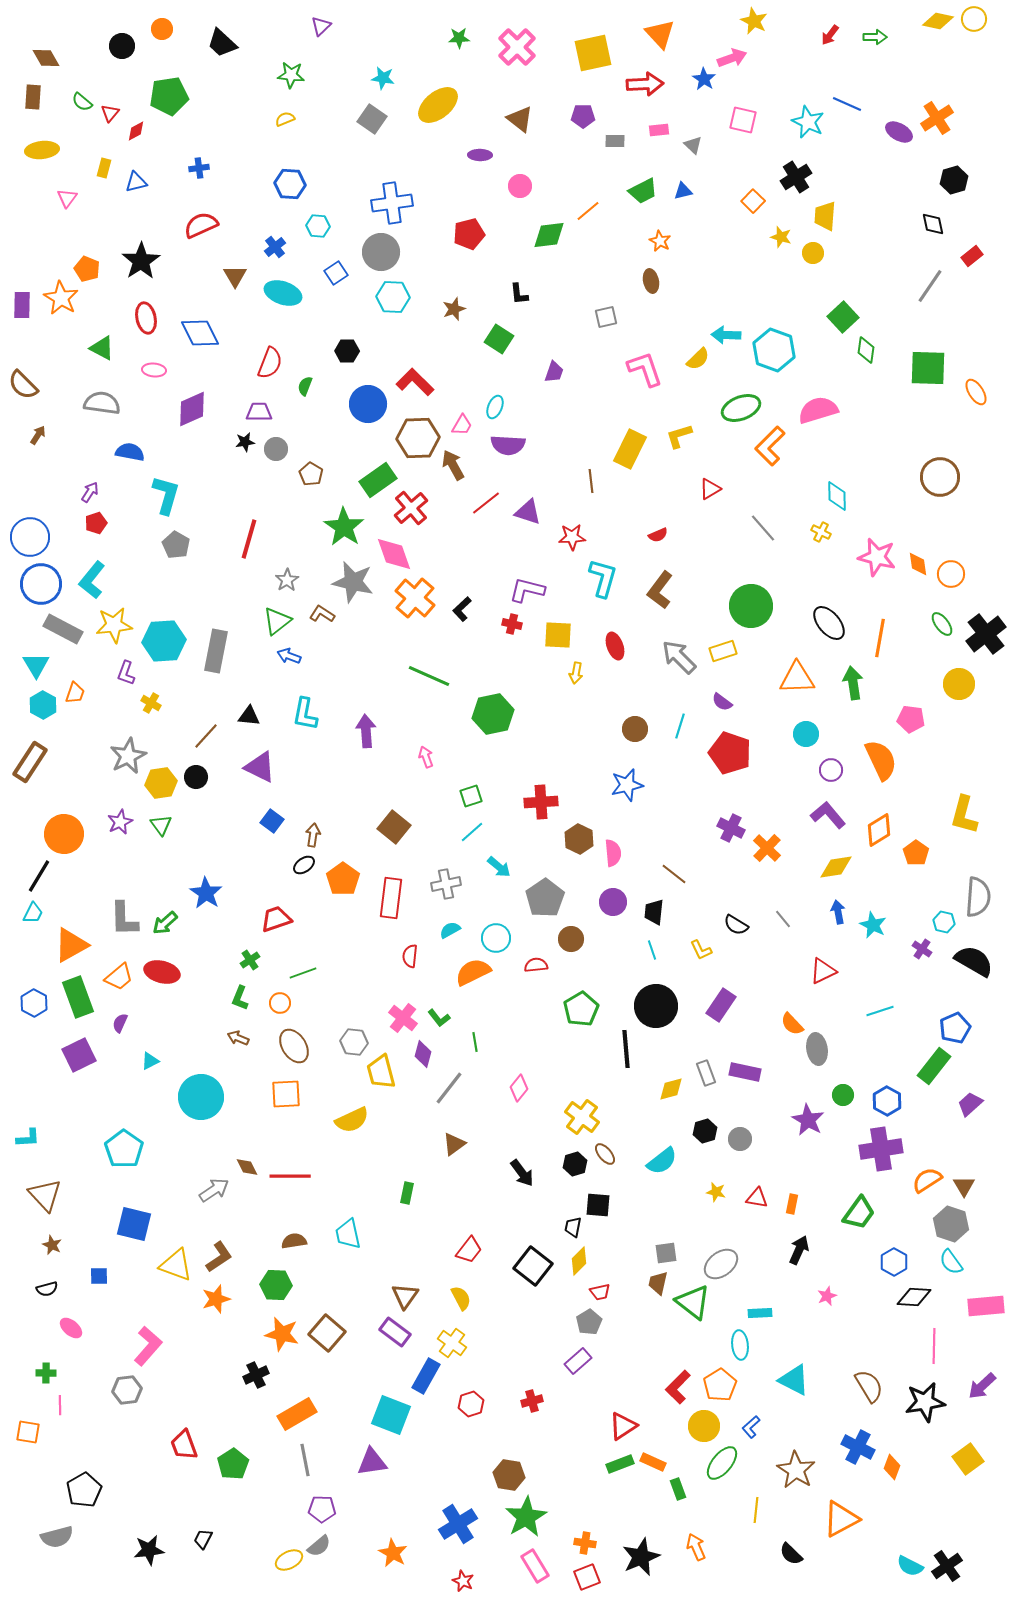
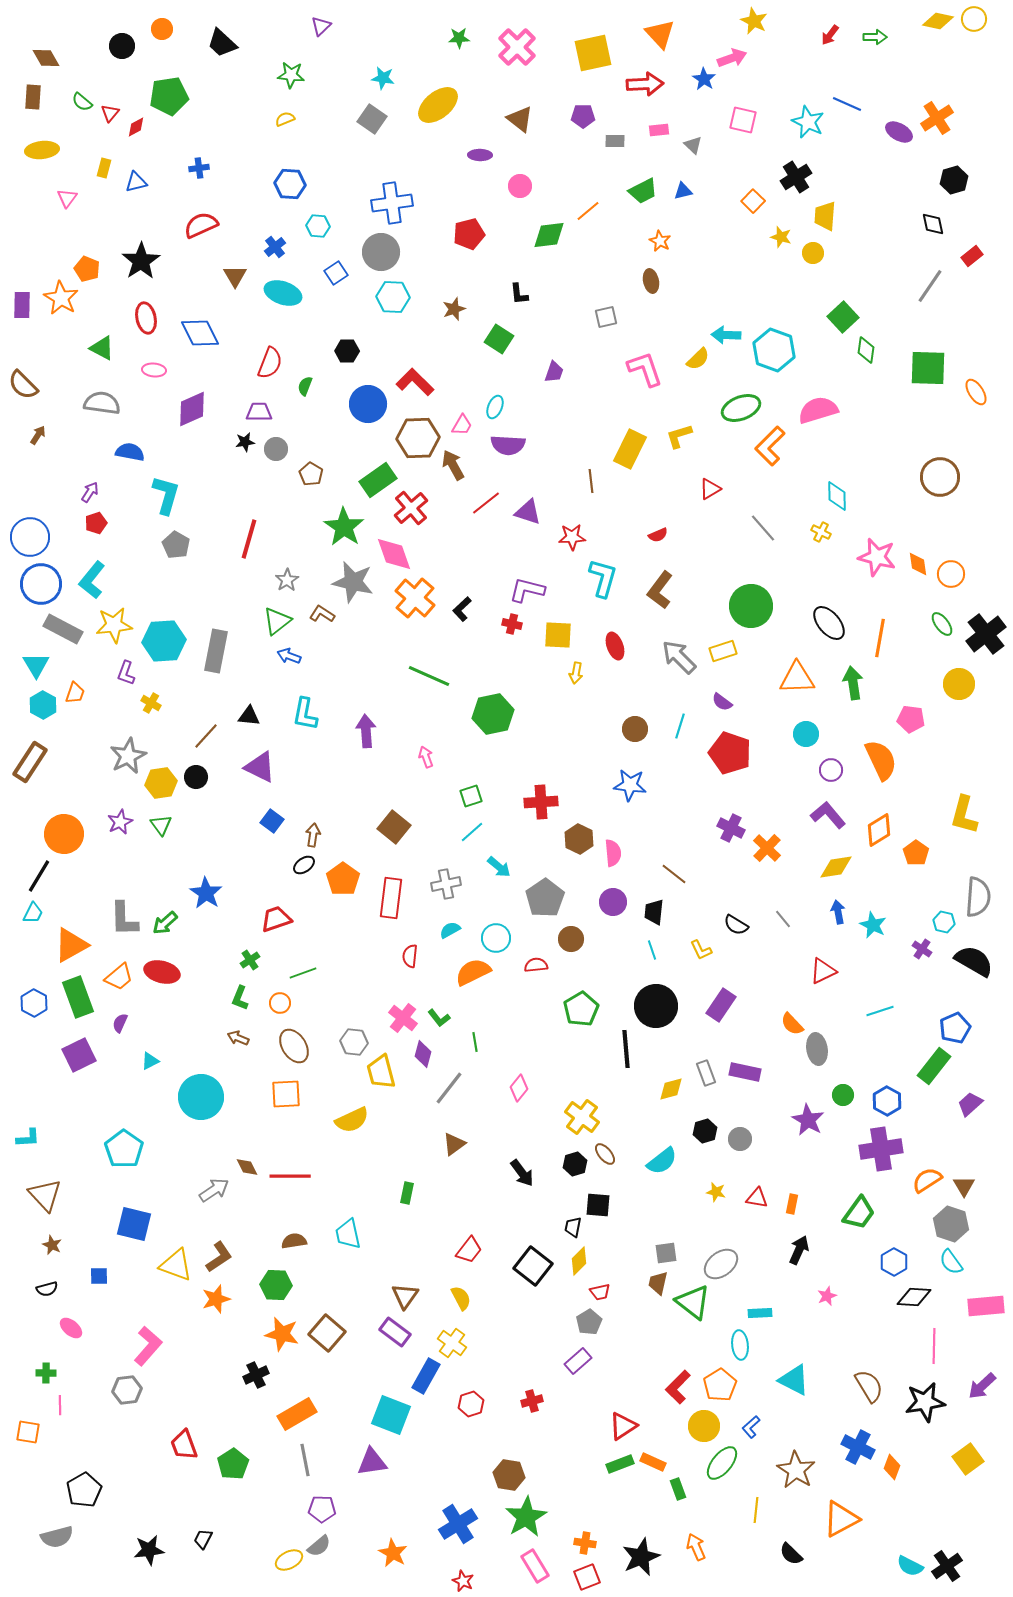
red diamond at (136, 131): moved 4 px up
blue star at (627, 785): moved 3 px right; rotated 20 degrees clockwise
